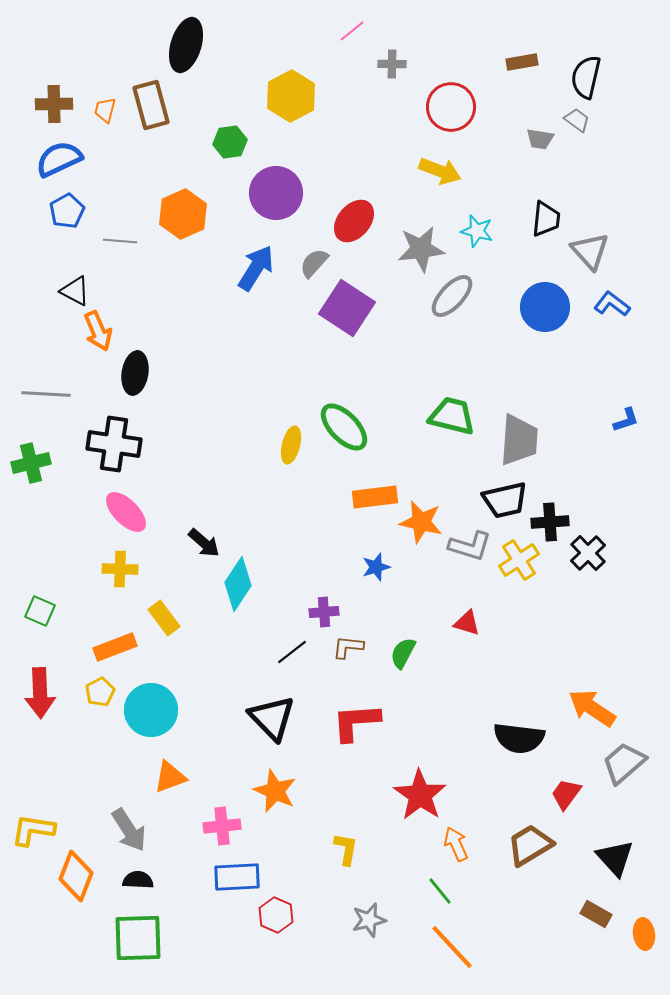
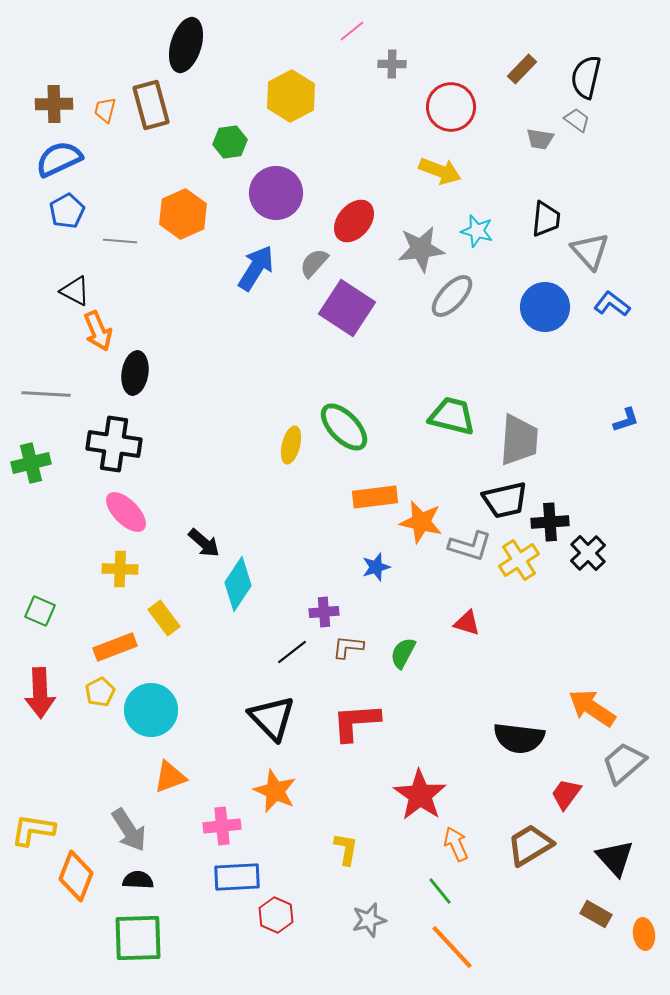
brown rectangle at (522, 62): moved 7 px down; rotated 36 degrees counterclockwise
